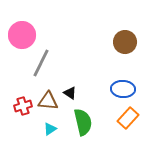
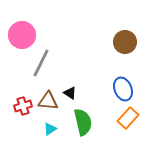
blue ellipse: rotated 65 degrees clockwise
